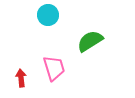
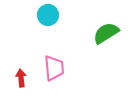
green semicircle: moved 16 px right, 8 px up
pink trapezoid: rotated 12 degrees clockwise
